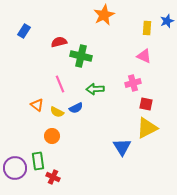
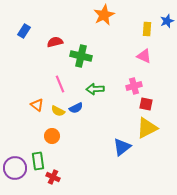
yellow rectangle: moved 1 px down
red semicircle: moved 4 px left
pink cross: moved 1 px right, 3 px down
yellow semicircle: moved 1 px right, 1 px up
blue triangle: rotated 24 degrees clockwise
